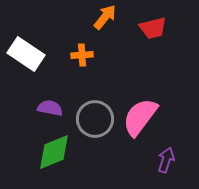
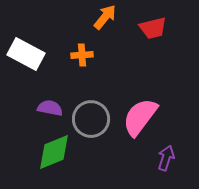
white rectangle: rotated 6 degrees counterclockwise
gray circle: moved 4 px left
purple arrow: moved 2 px up
